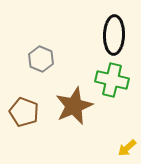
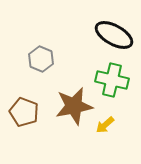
black ellipse: rotated 63 degrees counterclockwise
brown star: rotated 12 degrees clockwise
yellow arrow: moved 22 px left, 23 px up
